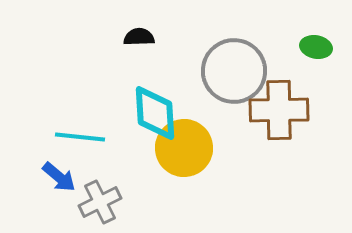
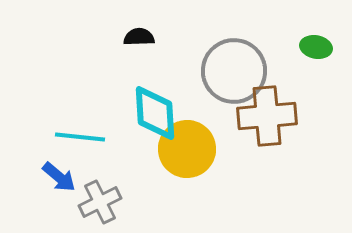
brown cross: moved 12 px left, 6 px down; rotated 4 degrees counterclockwise
yellow circle: moved 3 px right, 1 px down
